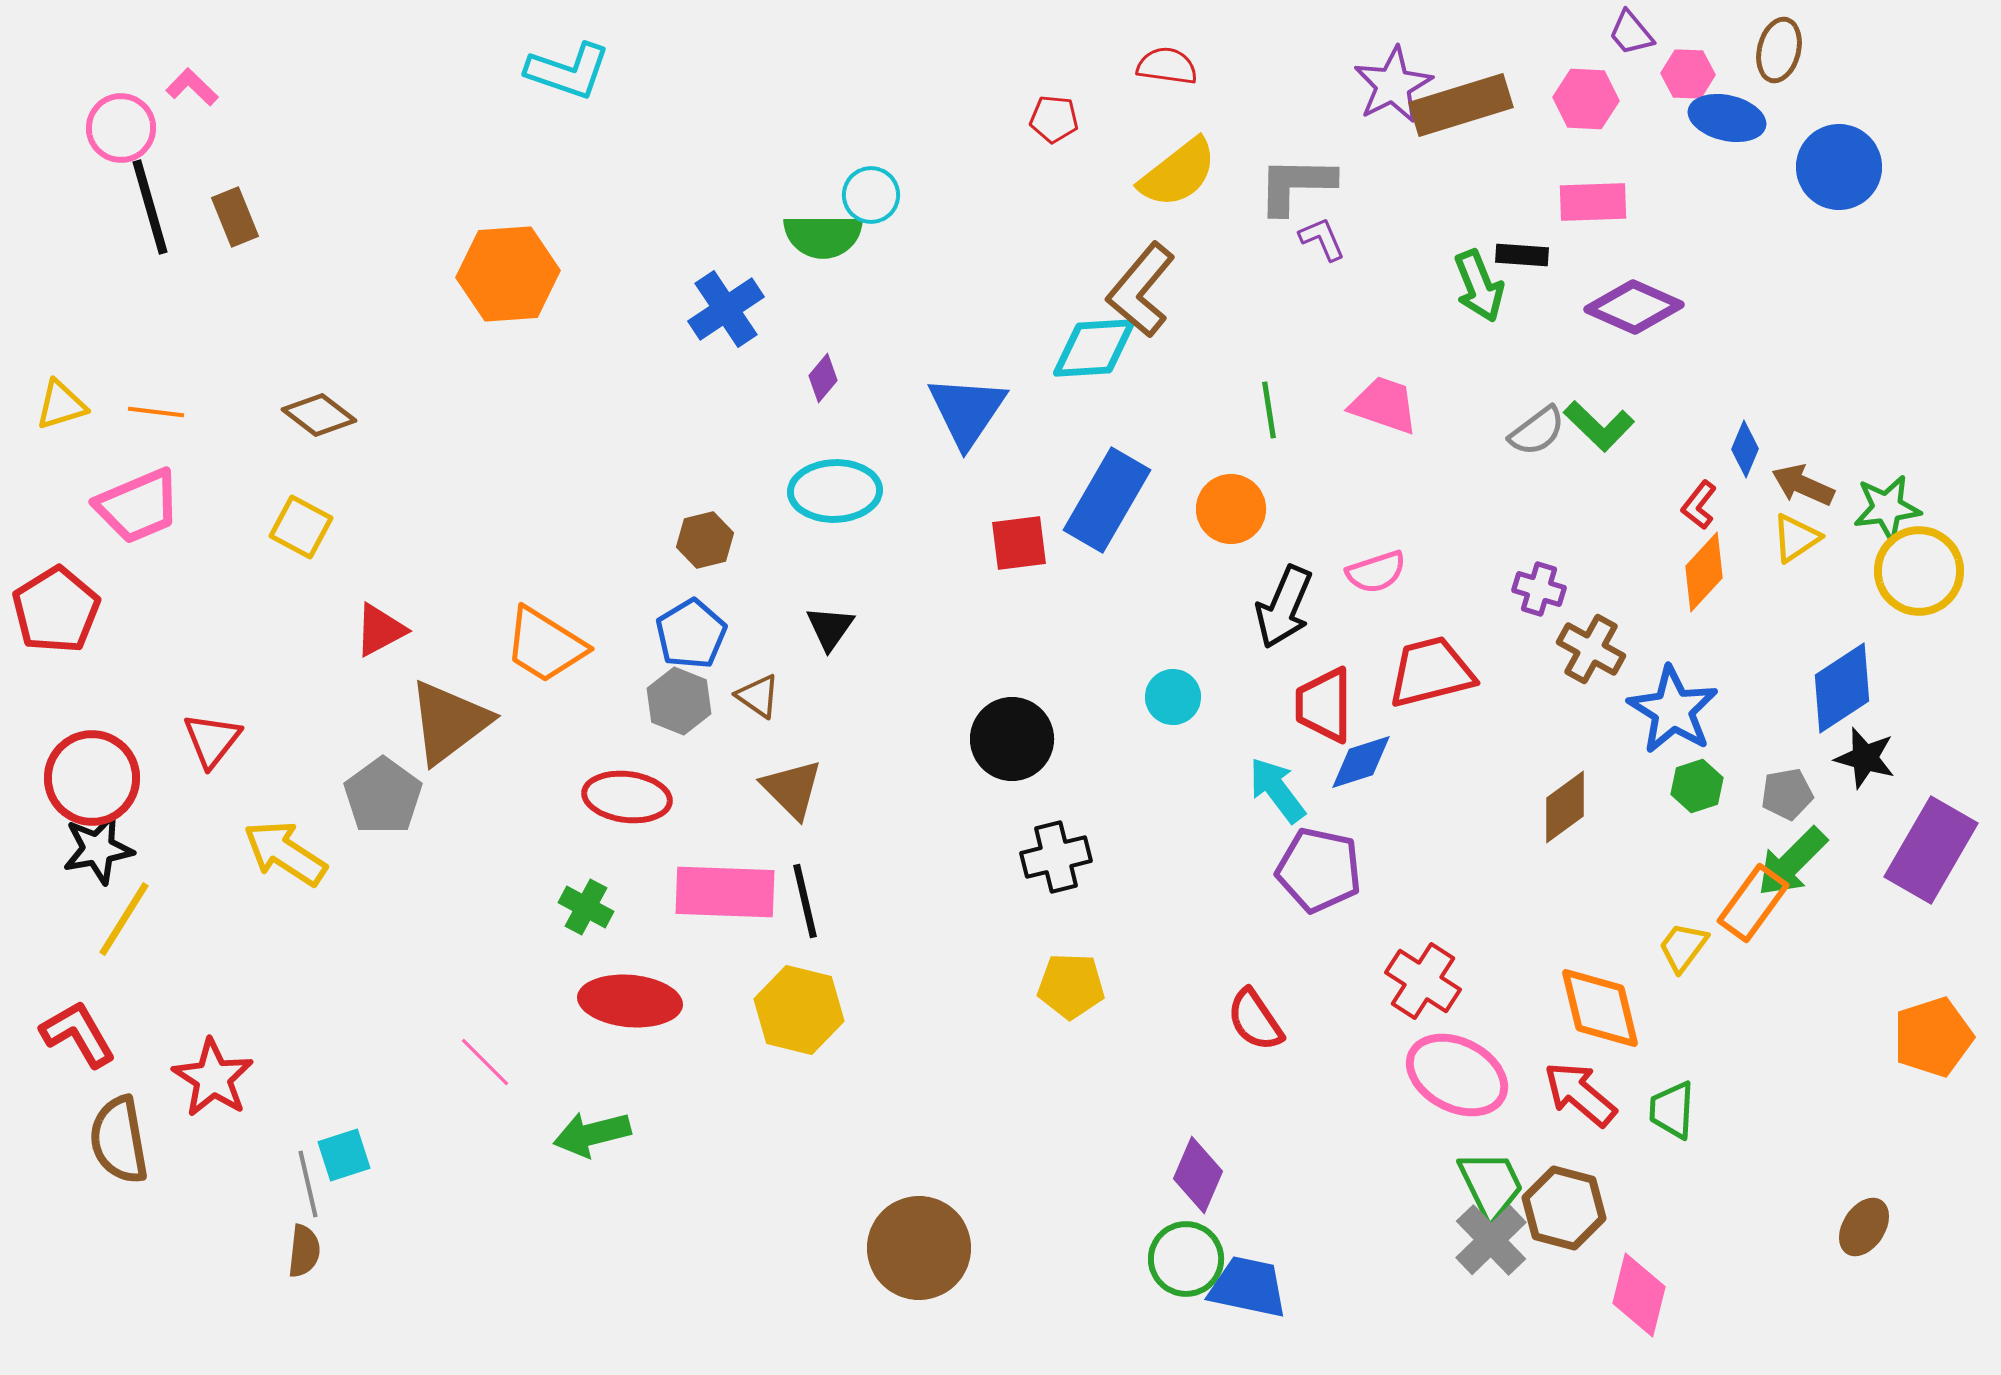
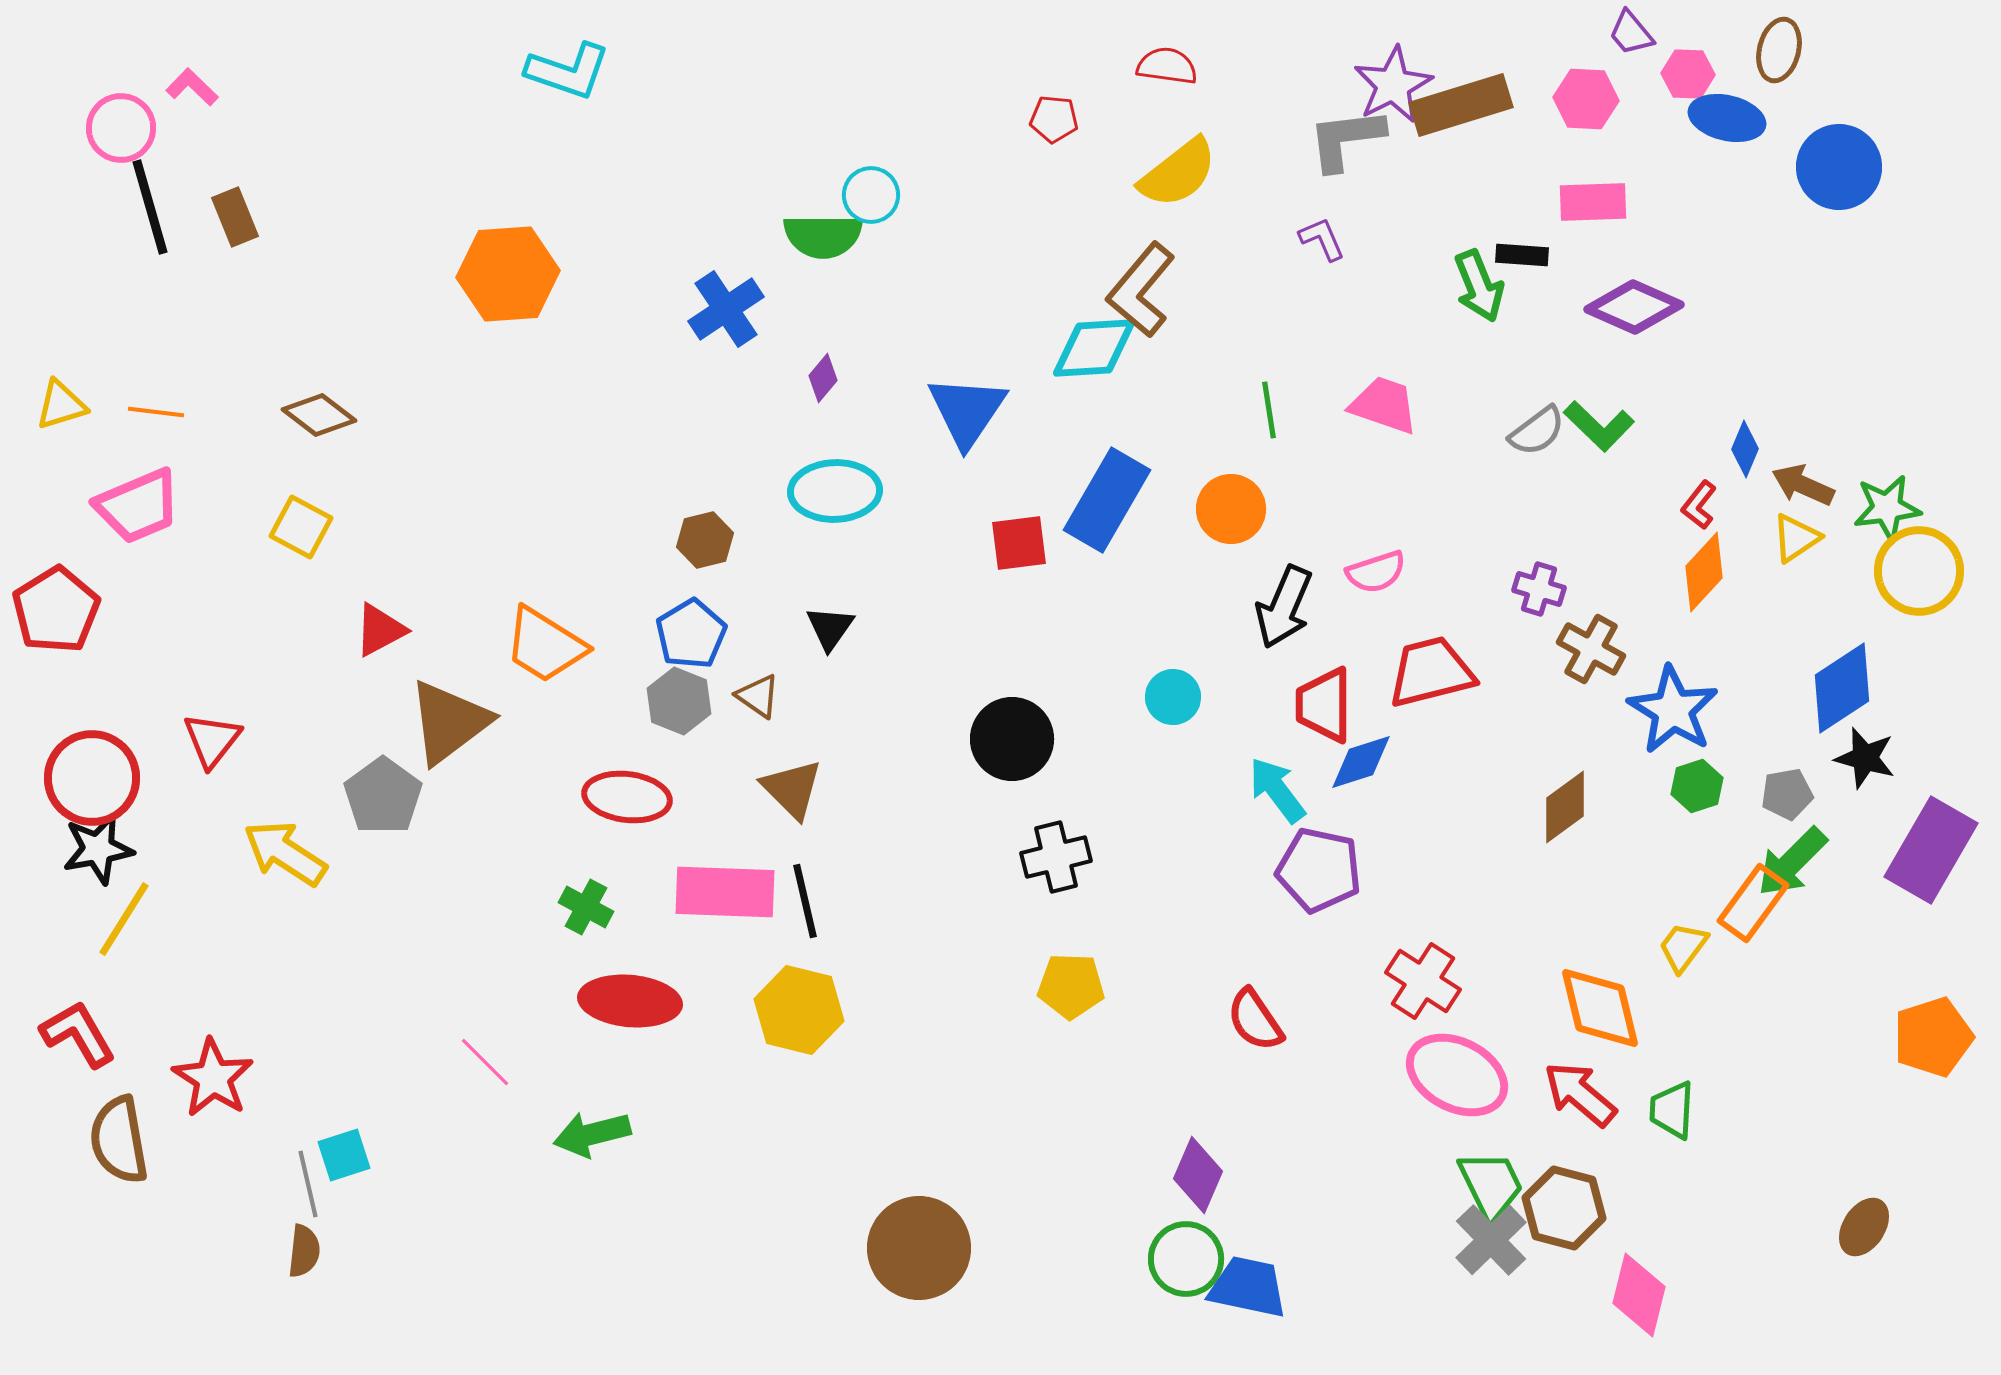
gray L-shape at (1296, 185): moved 50 px right, 46 px up; rotated 8 degrees counterclockwise
